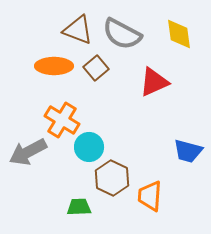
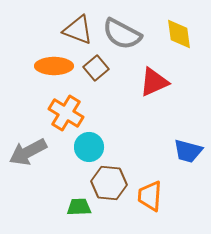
orange cross: moved 4 px right, 7 px up
brown hexagon: moved 3 px left, 5 px down; rotated 20 degrees counterclockwise
